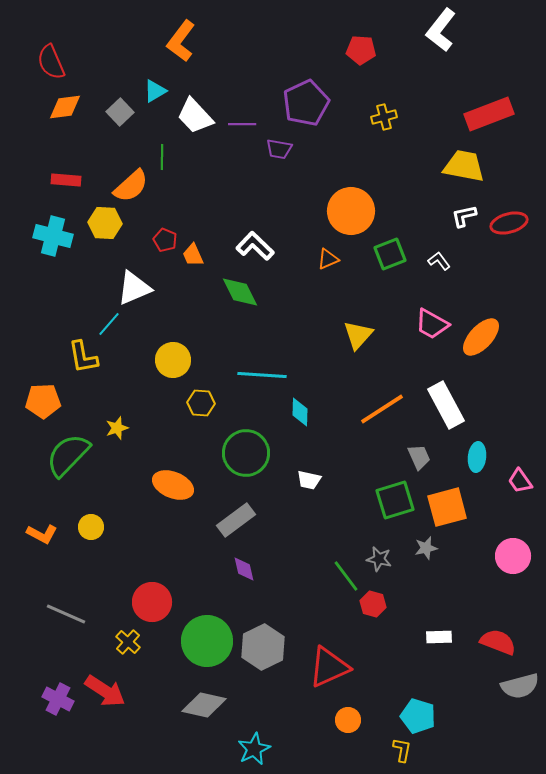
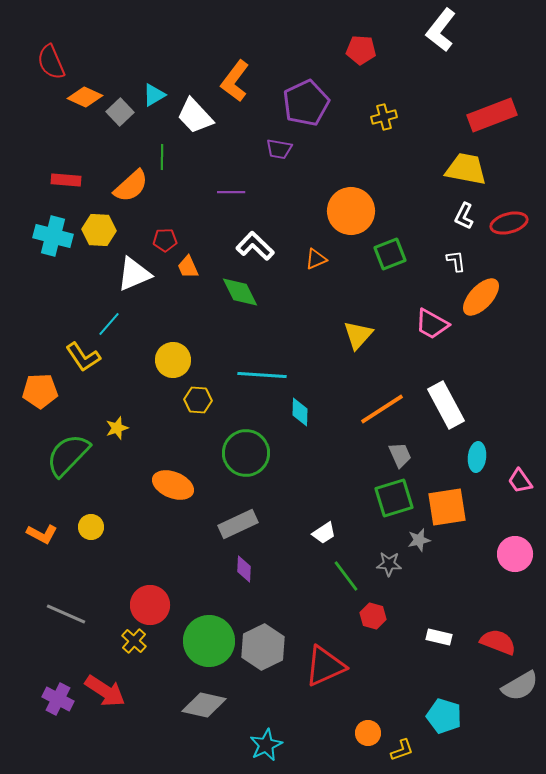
orange L-shape at (181, 41): moved 54 px right, 40 px down
cyan triangle at (155, 91): moved 1 px left, 4 px down
orange diamond at (65, 107): moved 20 px right, 10 px up; rotated 32 degrees clockwise
red rectangle at (489, 114): moved 3 px right, 1 px down
purple line at (242, 124): moved 11 px left, 68 px down
yellow trapezoid at (464, 166): moved 2 px right, 3 px down
white L-shape at (464, 216): rotated 52 degrees counterclockwise
yellow hexagon at (105, 223): moved 6 px left, 7 px down
red pentagon at (165, 240): rotated 25 degrees counterclockwise
orange trapezoid at (193, 255): moved 5 px left, 12 px down
orange triangle at (328, 259): moved 12 px left
white L-shape at (439, 261): moved 17 px right; rotated 30 degrees clockwise
white triangle at (134, 288): moved 14 px up
orange ellipse at (481, 337): moved 40 px up
yellow L-shape at (83, 357): rotated 24 degrees counterclockwise
orange pentagon at (43, 401): moved 3 px left, 10 px up
yellow hexagon at (201, 403): moved 3 px left, 3 px up
gray trapezoid at (419, 457): moved 19 px left, 2 px up
white trapezoid at (309, 480): moved 15 px right, 53 px down; rotated 45 degrees counterclockwise
green square at (395, 500): moved 1 px left, 2 px up
orange square at (447, 507): rotated 6 degrees clockwise
gray rectangle at (236, 520): moved 2 px right, 4 px down; rotated 12 degrees clockwise
gray star at (426, 548): moved 7 px left, 8 px up
pink circle at (513, 556): moved 2 px right, 2 px up
gray star at (379, 559): moved 10 px right, 5 px down; rotated 10 degrees counterclockwise
purple diamond at (244, 569): rotated 16 degrees clockwise
red circle at (152, 602): moved 2 px left, 3 px down
red hexagon at (373, 604): moved 12 px down
white rectangle at (439, 637): rotated 15 degrees clockwise
green circle at (207, 641): moved 2 px right
yellow cross at (128, 642): moved 6 px right, 1 px up
red triangle at (329, 667): moved 4 px left, 1 px up
gray semicircle at (520, 686): rotated 15 degrees counterclockwise
cyan pentagon at (418, 716): moved 26 px right
orange circle at (348, 720): moved 20 px right, 13 px down
cyan star at (254, 749): moved 12 px right, 4 px up
yellow L-shape at (402, 750): rotated 60 degrees clockwise
